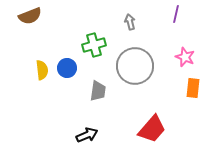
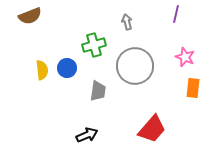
gray arrow: moved 3 px left
